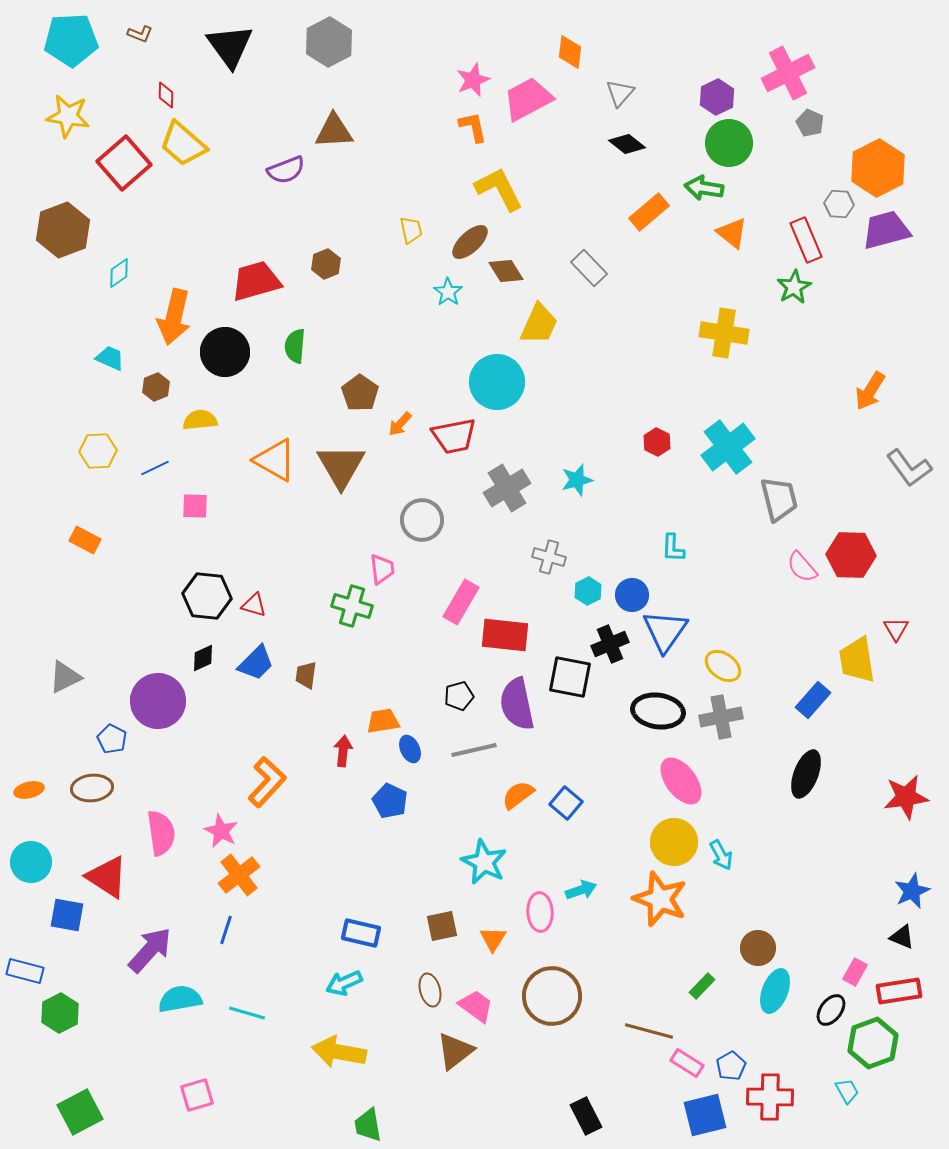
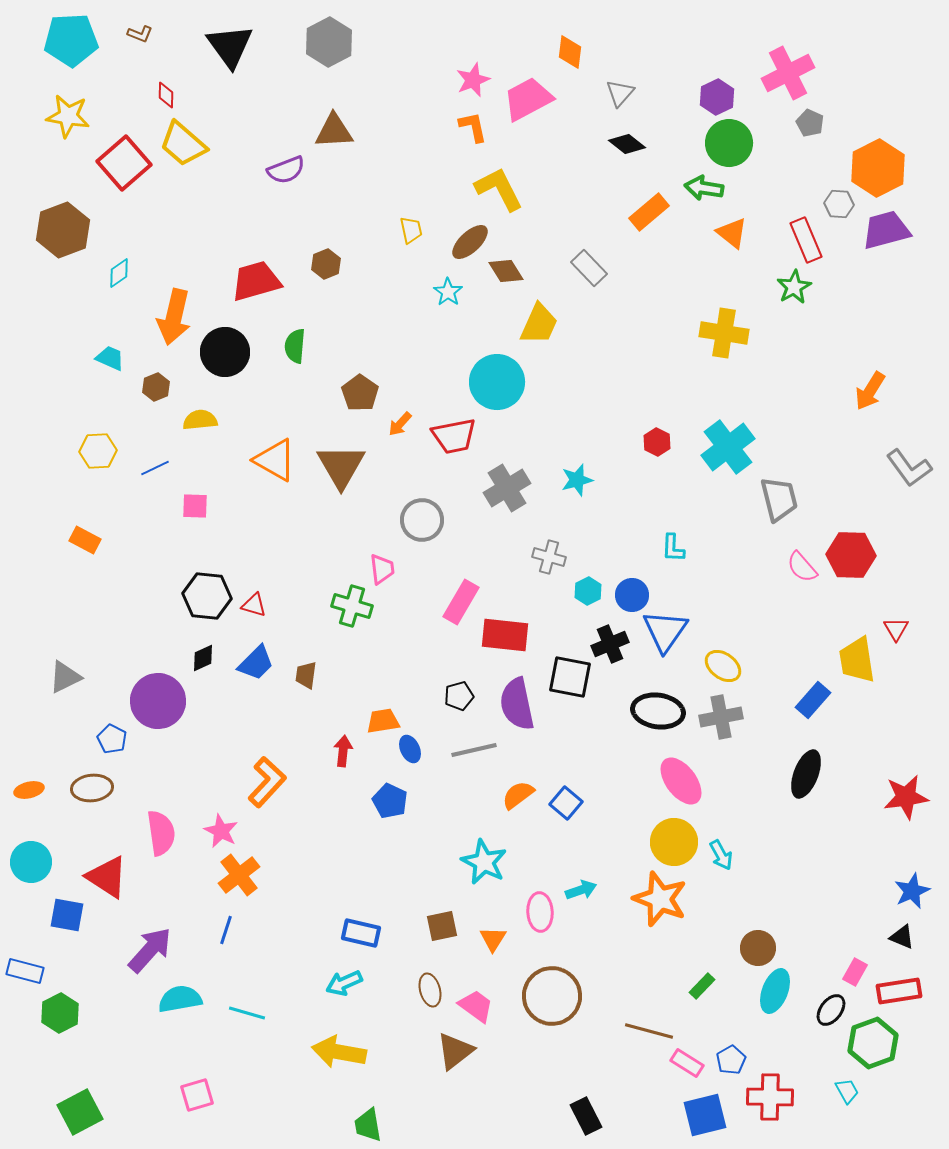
blue pentagon at (731, 1066): moved 6 px up
